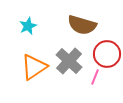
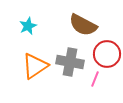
brown semicircle: moved 1 px right; rotated 12 degrees clockwise
gray cross: moved 1 px right, 1 px down; rotated 32 degrees counterclockwise
orange triangle: moved 1 px right, 1 px up
pink line: moved 2 px down
